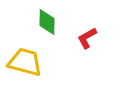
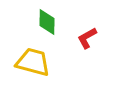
yellow trapezoid: moved 8 px right
